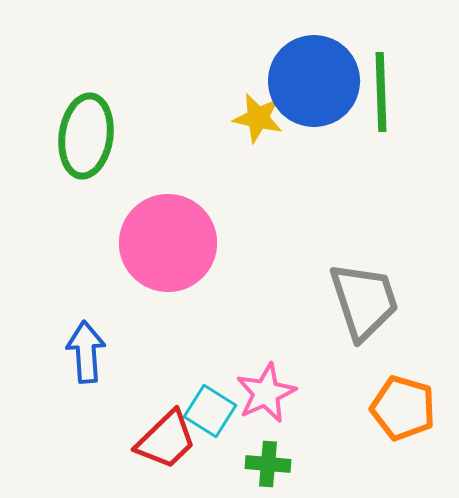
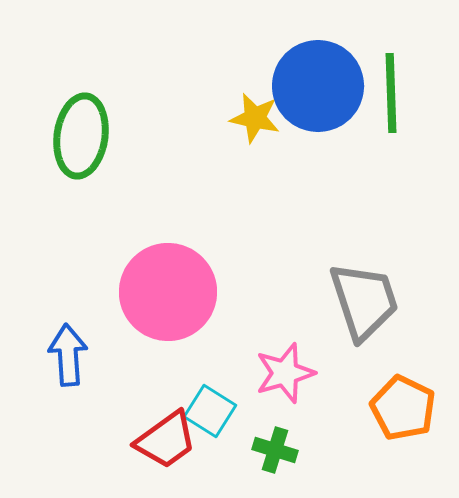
blue circle: moved 4 px right, 5 px down
green line: moved 10 px right, 1 px down
yellow star: moved 3 px left
green ellipse: moved 5 px left
pink circle: moved 49 px down
blue arrow: moved 18 px left, 3 px down
pink star: moved 19 px right, 20 px up; rotated 8 degrees clockwise
orange pentagon: rotated 10 degrees clockwise
red trapezoid: rotated 8 degrees clockwise
green cross: moved 7 px right, 14 px up; rotated 12 degrees clockwise
